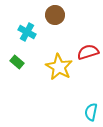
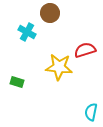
brown circle: moved 5 px left, 2 px up
red semicircle: moved 3 px left, 2 px up
green rectangle: moved 20 px down; rotated 24 degrees counterclockwise
yellow star: rotated 24 degrees counterclockwise
